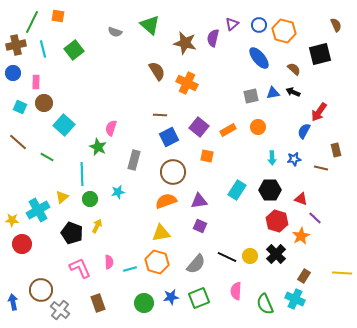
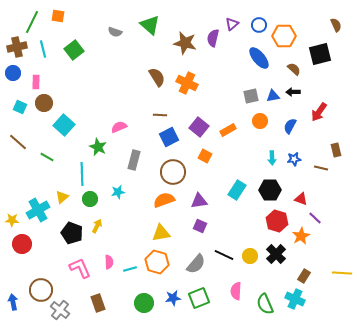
orange hexagon at (284, 31): moved 5 px down; rotated 15 degrees counterclockwise
brown cross at (16, 45): moved 1 px right, 2 px down
brown semicircle at (157, 71): moved 6 px down
black arrow at (293, 92): rotated 24 degrees counterclockwise
blue triangle at (273, 93): moved 3 px down
orange circle at (258, 127): moved 2 px right, 6 px up
pink semicircle at (111, 128): moved 8 px right, 1 px up; rotated 49 degrees clockwise
blue semicircle at (304, 131): moved 14 px left, 5 px up
orange square at (207, 156): moved 2 px left; rotated 16 degrees clockwise
orange semicircle at (166, 201): moved 2 px left, 1 px up
black line at (227, 257): moved 3 px left, 2 px up
blue star at (171, 297): moved 2 px right, 1 px down
